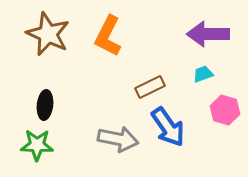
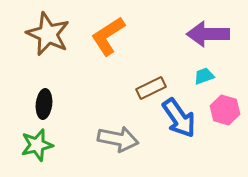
orange L-shape: rotated 30 degrees clockwise
cyan trapezoid: moved 1 px right, 2 px down
brown rectangle: moved 1 px right, 1 px down
black ellipse: moved 1 px left, 1 px up
blue arrow: moved 11 px right, 9 px up
green star: rotated 16 degrees counterclockwise
